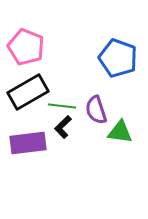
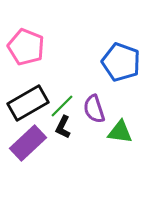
blue pentagon: moved 3 px right, 4 px down
black rectangle: moved 11 px down
green line: rotated 52 degrees counterclockwise
purple semicircle: moved 2 px left, 1 px up
black L-shape: rotated 20 degrees counterclockwise
purple rectangle: rotated 36 degrees counterclockwise
